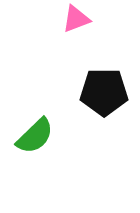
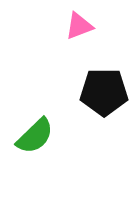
pink triangle: moved 3 px right, 7 px down
